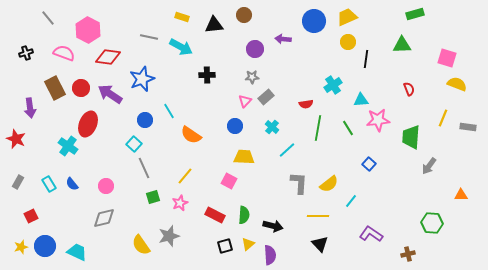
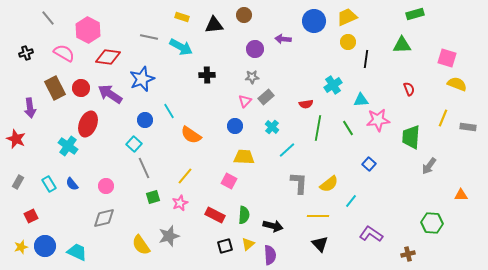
pink semicircle at (64, 53): rotated 10 degrees clockwise
